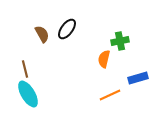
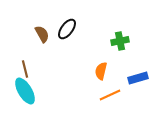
orange semicircle: moved 3 px left, 12 px down
cyan ellipse: moved 3 px left, 3 px up
